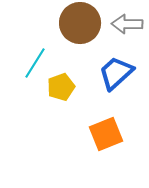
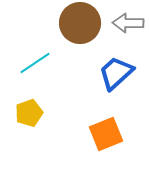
gray arrow: moved 1 px right, 1 px up
cyan line: rotated 24 degrees clockwise
yellow pentagon: moved 32 px left, 26 px down
